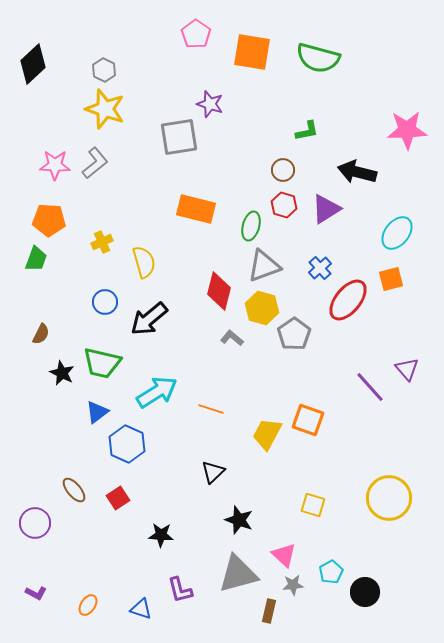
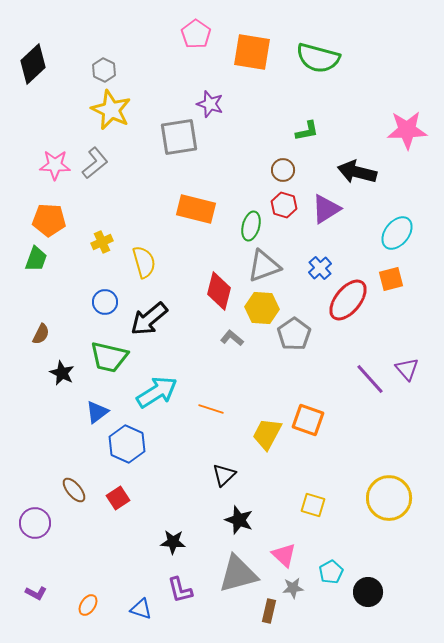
yellow star at (105, 109): moved 6 px right, 1 px down; rotated 6 degrees clockwise
yellow hexagon at (262, 308): rotated 12 degrees counterclockwise
green trapezoid at (102, 363): moved 7 px right, 6 px up
purple line at (370, 387): moved 8 px up
black triangle at (213, 472): moved 11 px right, 3 px down
black star at (161, 535): moved 12 px right, 7 px down
gray star at (293, 585): moved 3 px down
black circle at (365, 592): moved 3 px right
